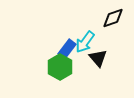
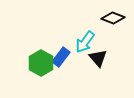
black diamond: rotated 40 degrees clockwise
blue rectangle: moved 6 px left, 8 px down
green hexagon: moved 19 px left, 4 px up
